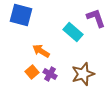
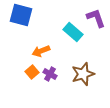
orange arrow: rotated 54 degrees counterclockwise
